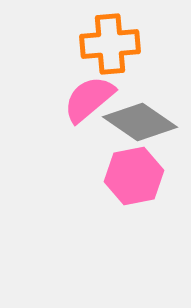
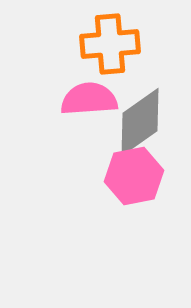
pink semicircle: rotated 36 degrees clockwise
gray diamond: rotated 70 degrees counterclockwise
